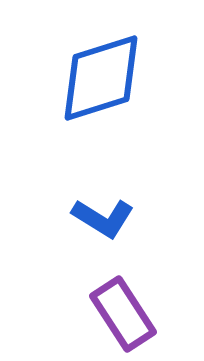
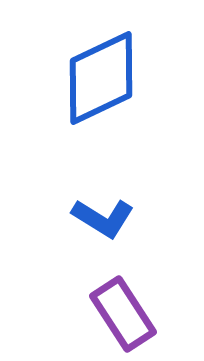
blue diamond: rotated 8 degrees counterclockwise
